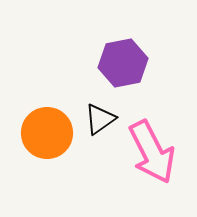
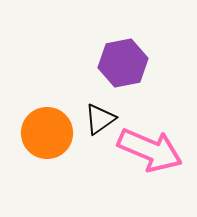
pink arrow: moved 2 px left, 2 px up; rotated 40 degrees counterclockwise
